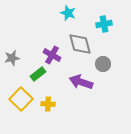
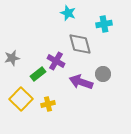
purple cross: moved 4 px right, 6 px down
gray circle: moved 10 px down
yellow cross: rotated 16 degrees counterclockwise
